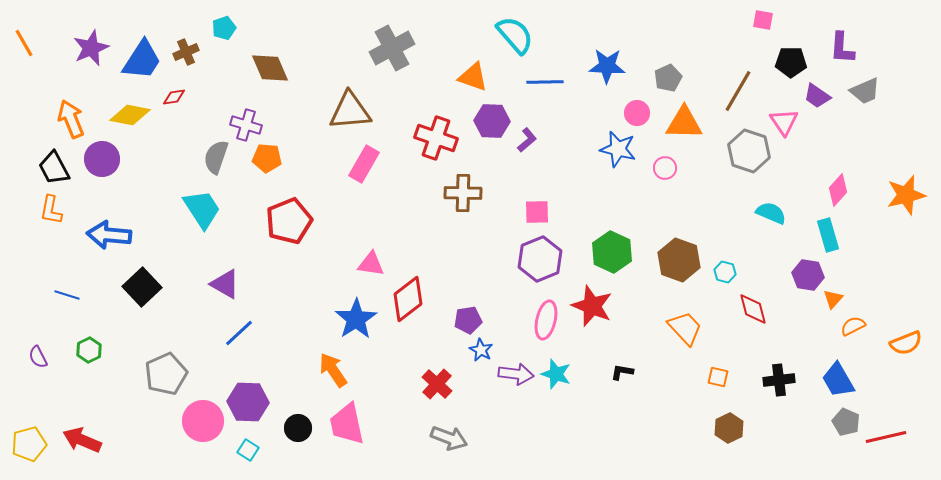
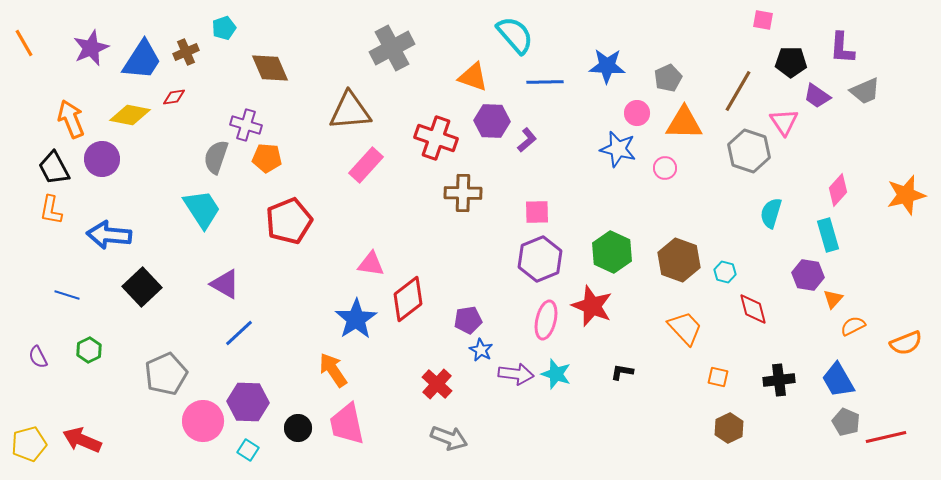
pink rectangle at (364, 164): moved 2 px right, 1 px down; rotated 12 degrees clockwise
cyan semicircle at (771, 213): rotated 96 degrees counterclockwise
